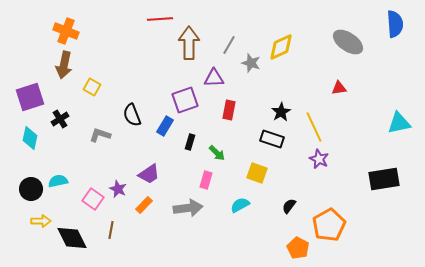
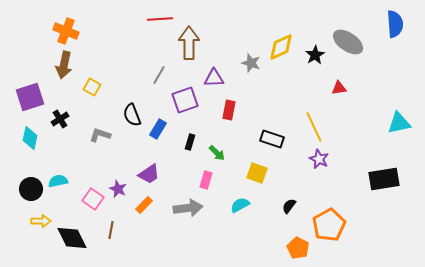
gray line at (229, 45): moved 70 px left, 30 px down
black star at (281, 112): moved 34 px right, 57 px up
blue rectangle at (165, 126): moved 7 px left, 3 px down
